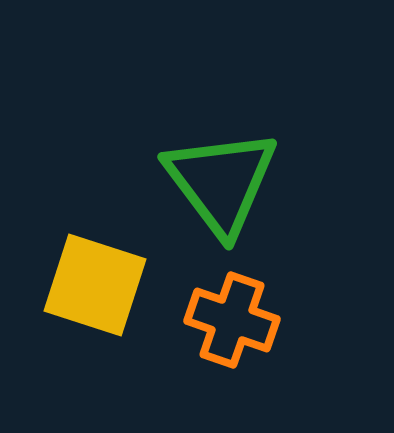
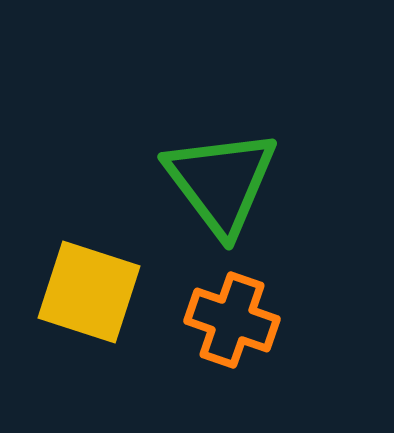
yellow square: moved 6 px left, 7 px down
